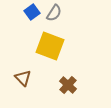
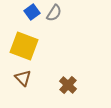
yellow square: moved 26 px left
